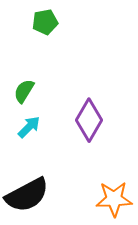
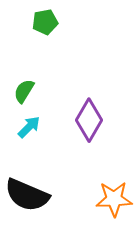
black semicircle: rotated 51 degrees clockwise
